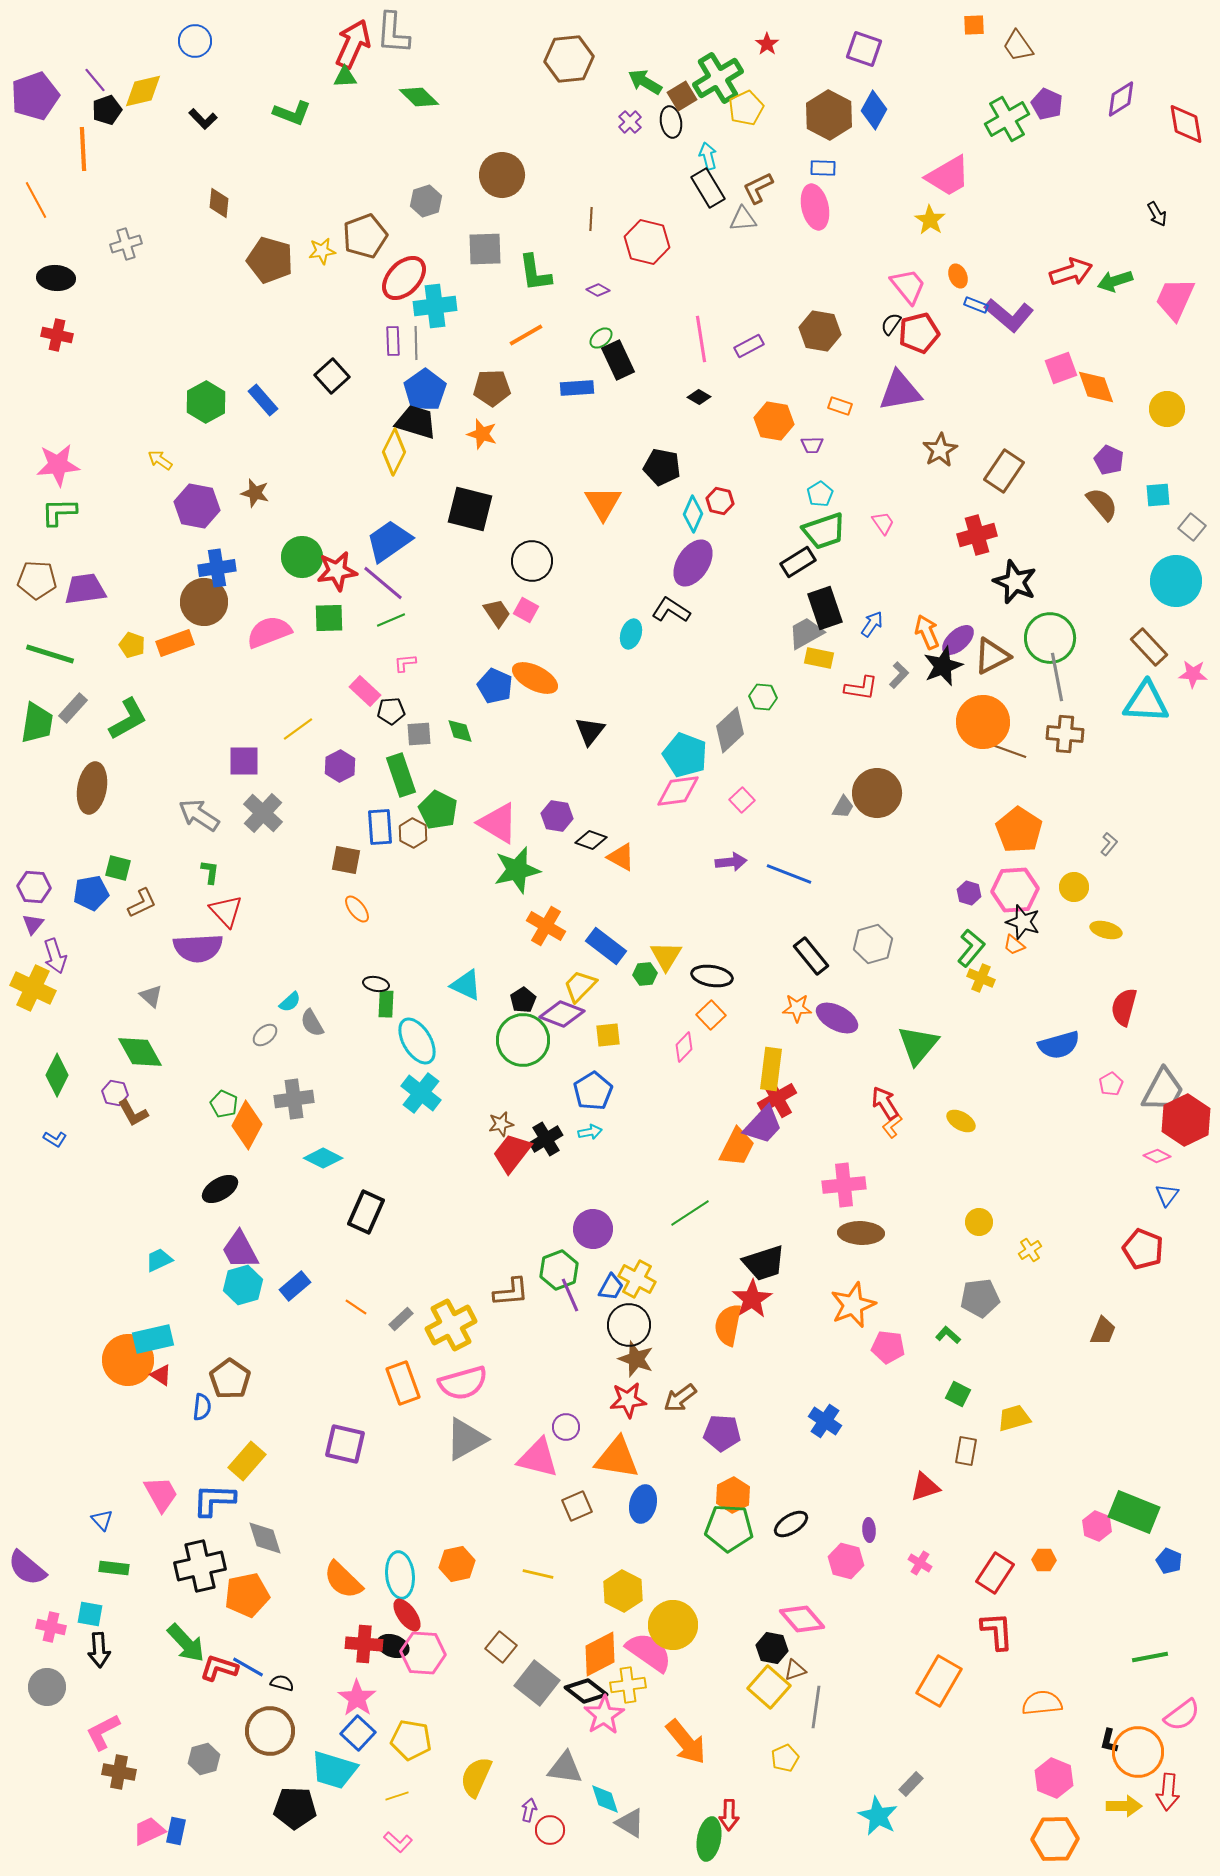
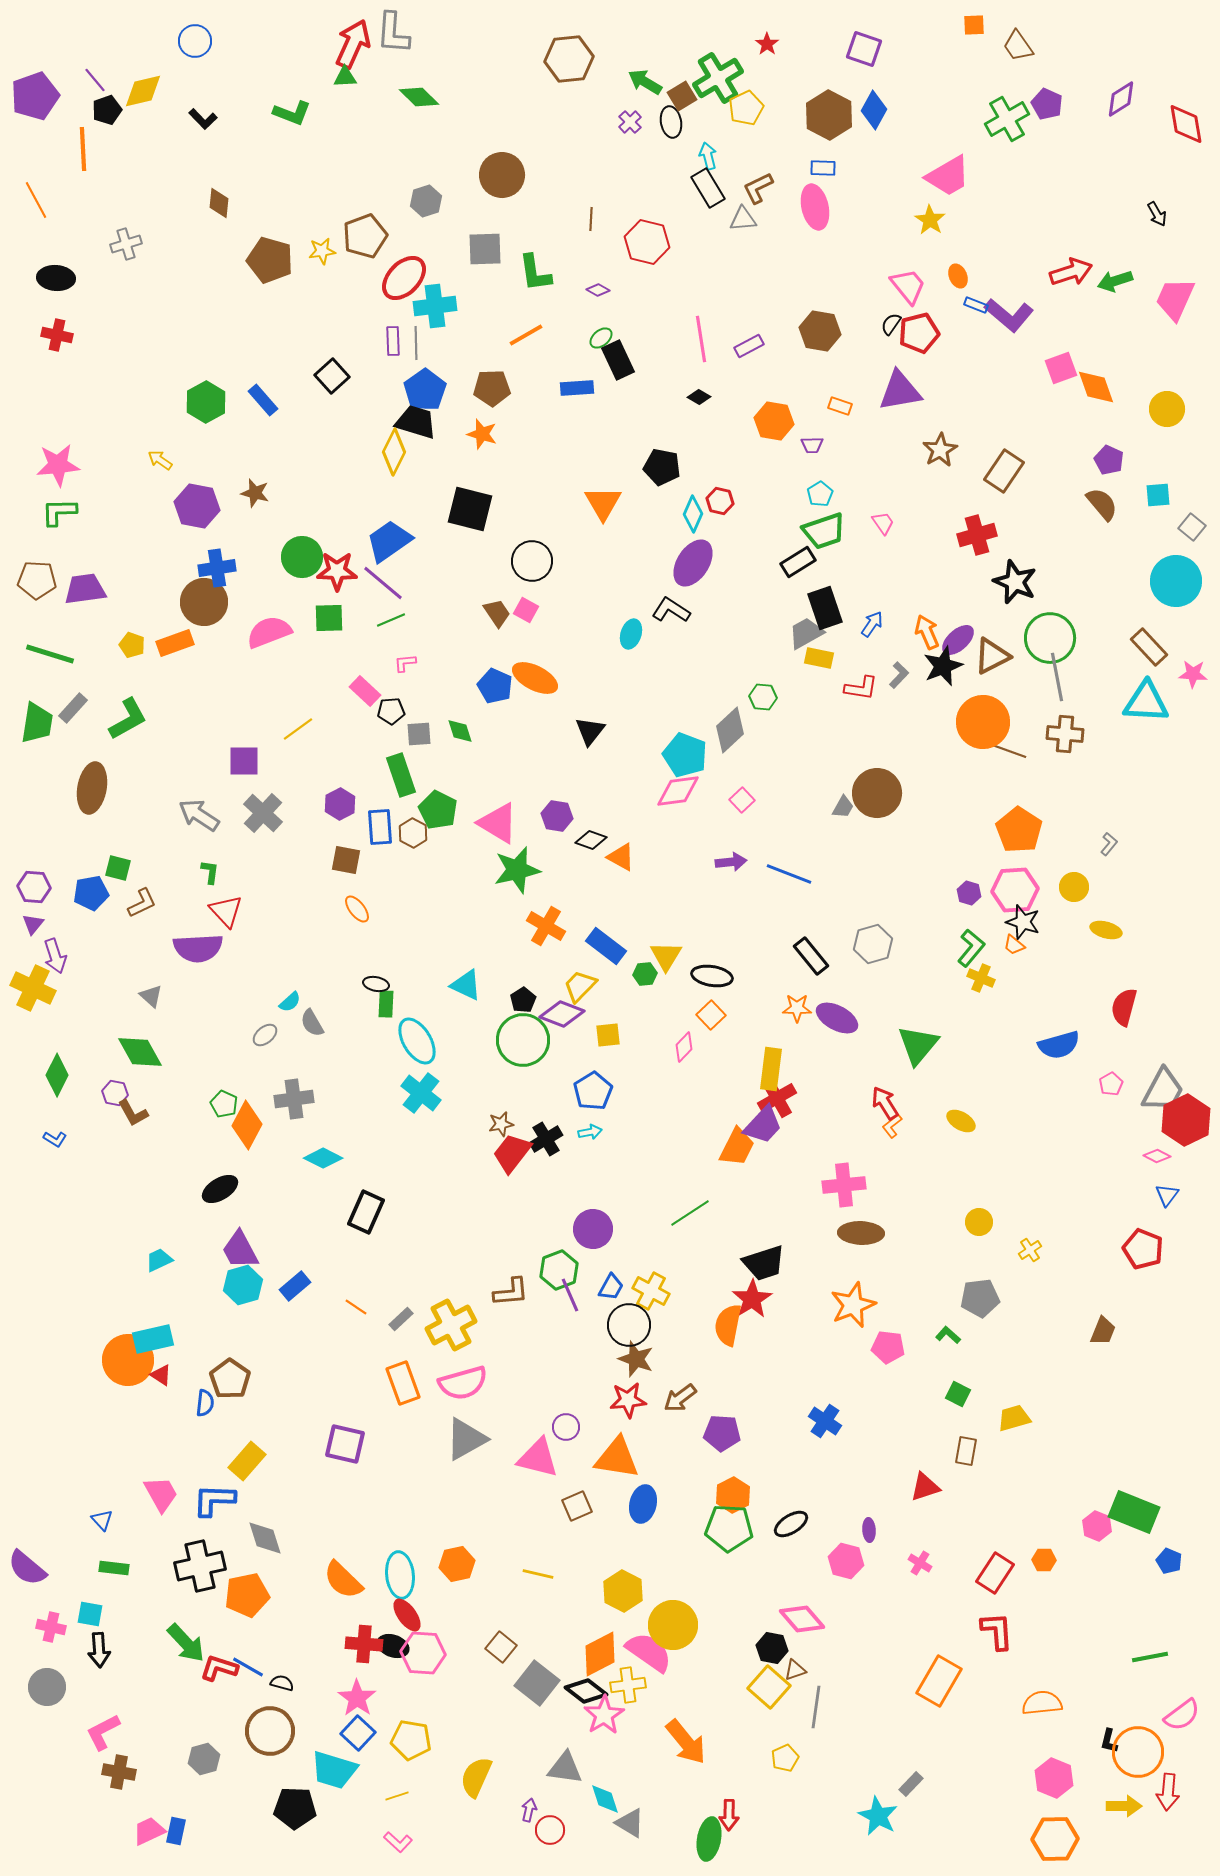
red star at (337, 571): rotated 9 degrees clockwise
purple hexagon at (340, 766): moved 38 px down
yellow cross at (637, 1279): moved 14 px right, 12 px down
blue semicircle at (202, 1407): moved 3 px right, 4 px up
